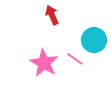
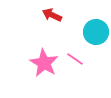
red arrow: rotated 42 degrees counterclockwise
cyan circle: moved 2 px right, 8 px up
